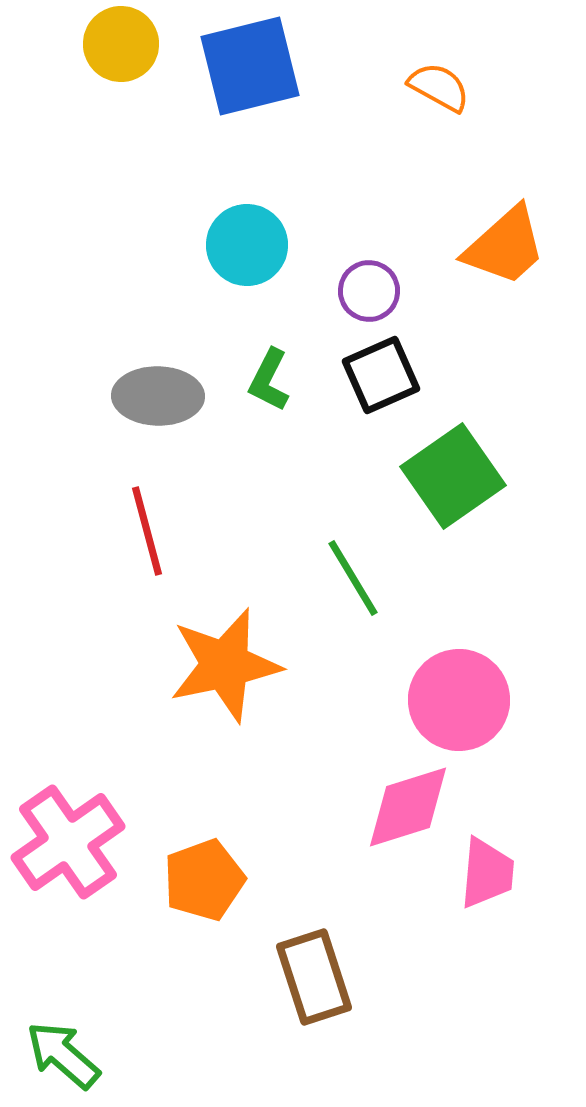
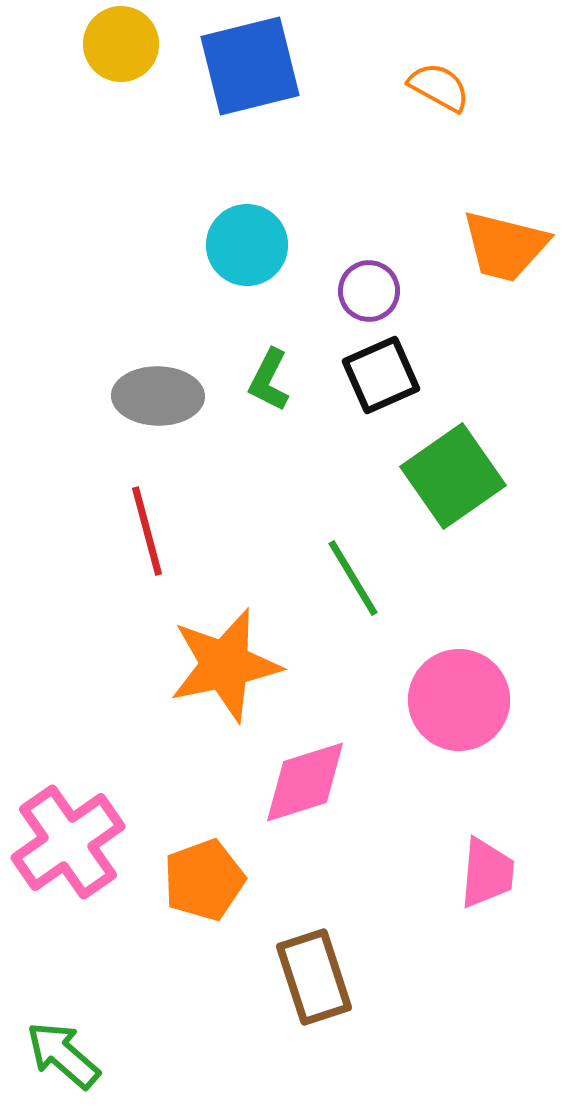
orange trapezoid: rotated 56 degrees clockwise
pink diamond: moved 103 px left, 25 px up
